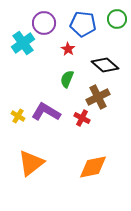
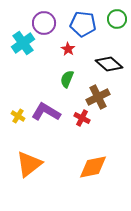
black diamond: moved 4 px right, 1 px up
orange triangle: moved 2 px left, 1 px down
